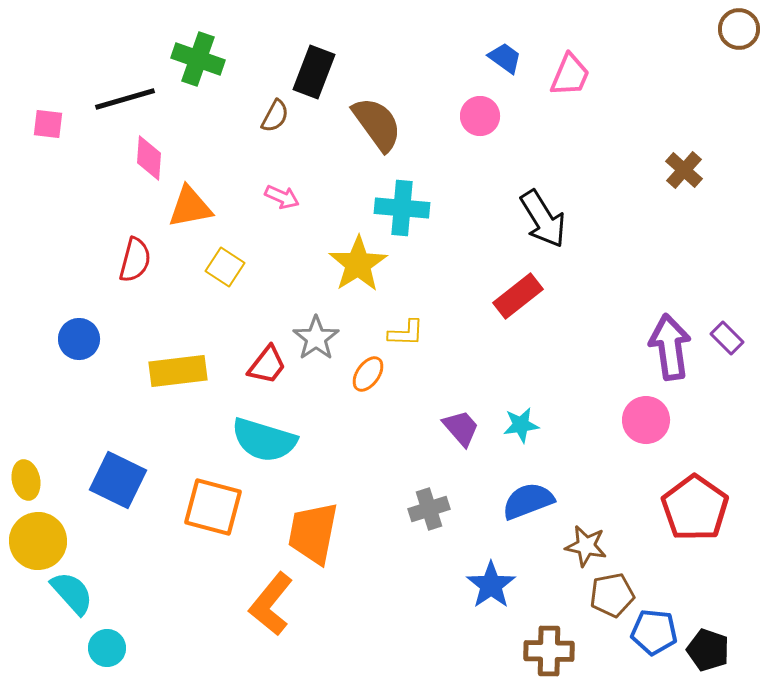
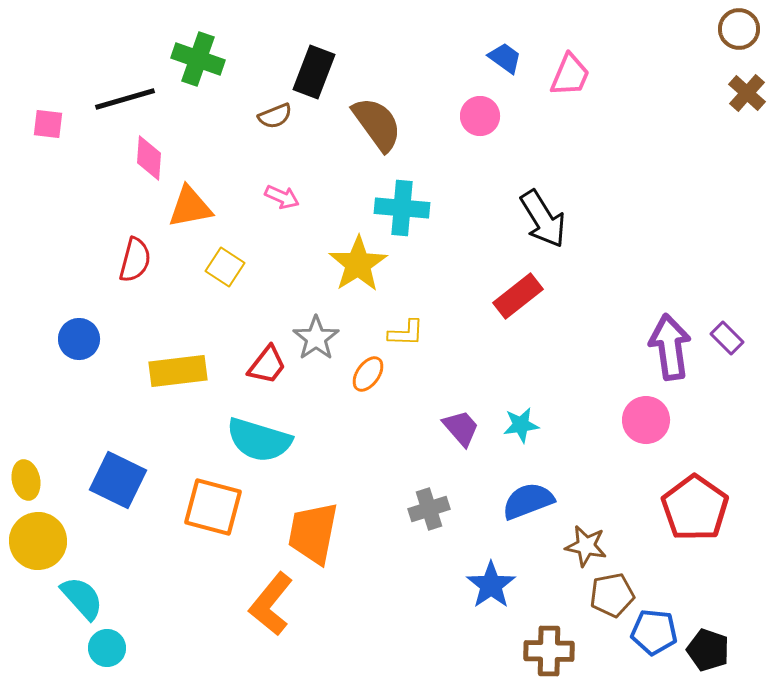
brown semicircle at (275, 116): rotated 40 degrees clockwise
brown cross at (684, 170): moved 63 px right, 77 px up
cyan semicircle at (264, 440): moved 5 px left
cyan semicircle at (72, 593): moved 10 px right, 5 px down
